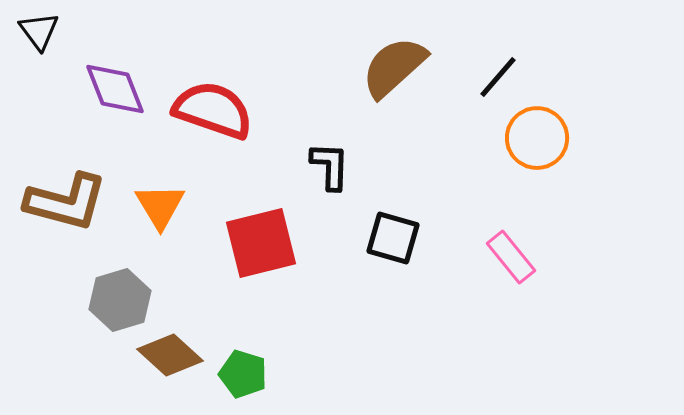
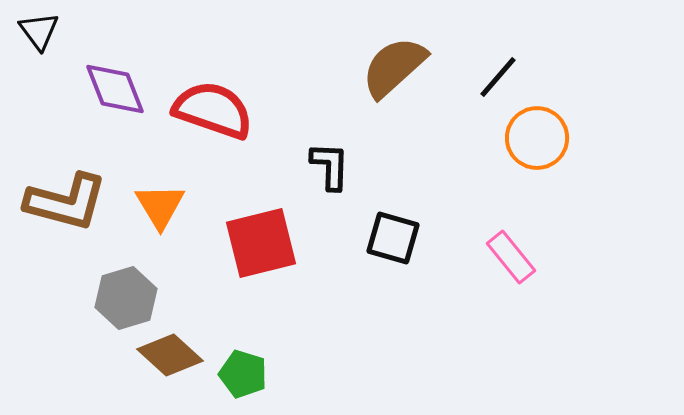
gray hexagon: moved 6 px right, 2 px up
